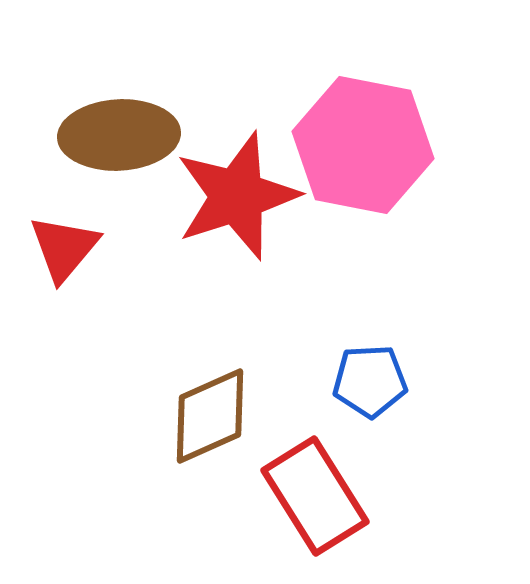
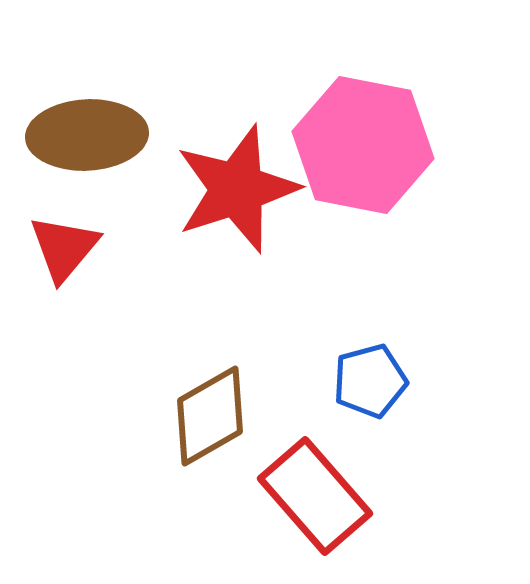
brown ellipse: moved 32 px left
red star: moved 7 px up
blue pentagon: rotated 12 degrees counterclockwise
brown diamond: rotated 6 degrees counterclockwise
red rectangle: rotated 9 degrees counterclockwise
